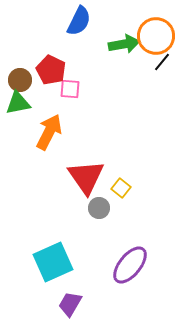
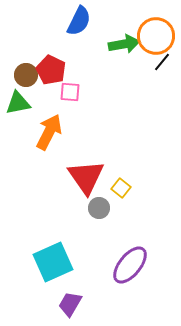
brown circle: moved 6 px right, 5 px up
pink square: moved 3 px down
